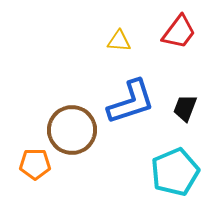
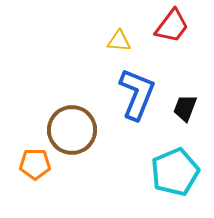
red trapezoid: moved 7 px left, 6 px up
blue L-shape: moved 6 px right, 8 px up; rotated 50 degrees counterclockwise
